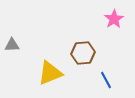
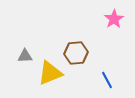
gray triangle: moved 13 px right, 11 px down
brown hexagon: moved 7 px left
blue line: moved 1 px right
